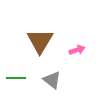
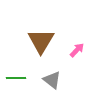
brown triangle: moved 1 px right
pink arrow: rotated 28 degrees counterclockwise
